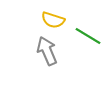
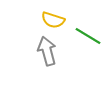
gray arrow: rotated 8 degrees clockwise
